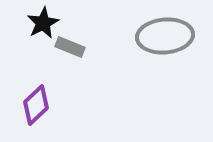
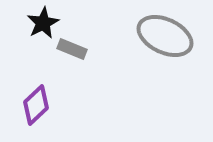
gray ellipse: rotated 30 degrees clockwise
gray rectangle: moved 2 px right, 2 px down
